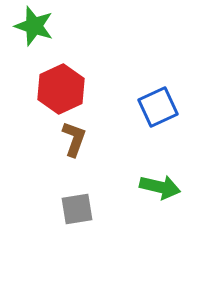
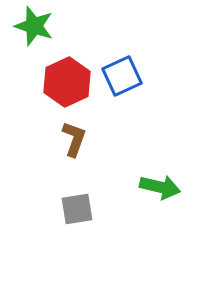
red hexagon: moved 6 px right, 7 px up
blue square: moved 36 px left, 31 px up
